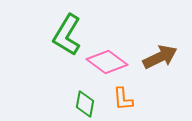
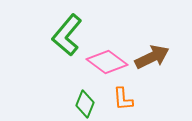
green L-shape: rotated 9 degrees clockwise
brown arrow: moved 8 px left
green diamond: rotated 12 degrees clockwise
